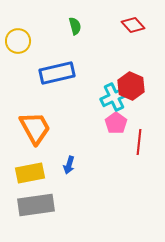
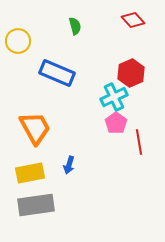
red diamond: moved 5 px up
blue rectangle: rotated 36 degrees clockwise
red hexagon: moved 13 px up; rotated 12 degrees clockwise
red line: rotated 15 degrees counterclockwise
